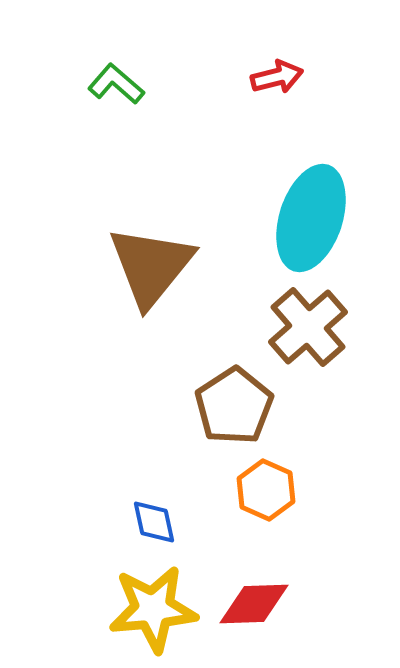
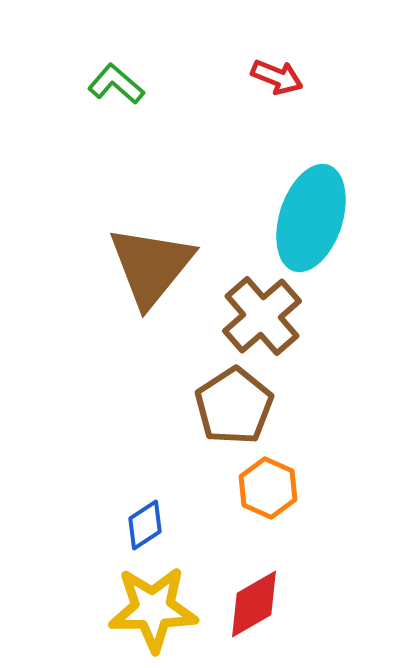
red arrow: rotated 36 degrees clockwise
brown cross: moved 46 px left, 11 px up
orange hexagon: moved 2 px right, 2 px up
blue diamond: moved 9 px left, 3 px down; rotated 69 degrees clockwise
red diamond: rotated 28 degrees counterclockwise
yellow star: rotated 4 degrees clockwise
